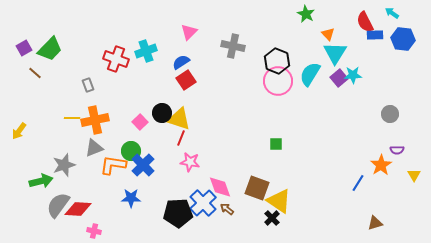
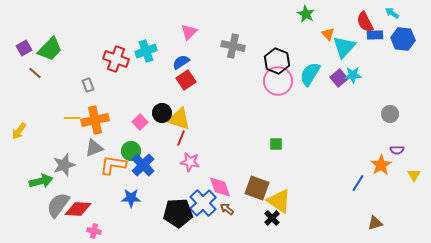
cyan triangle at (335, 53): moved 9 px right, 6 px up; rotated 10 degrees clockwise
